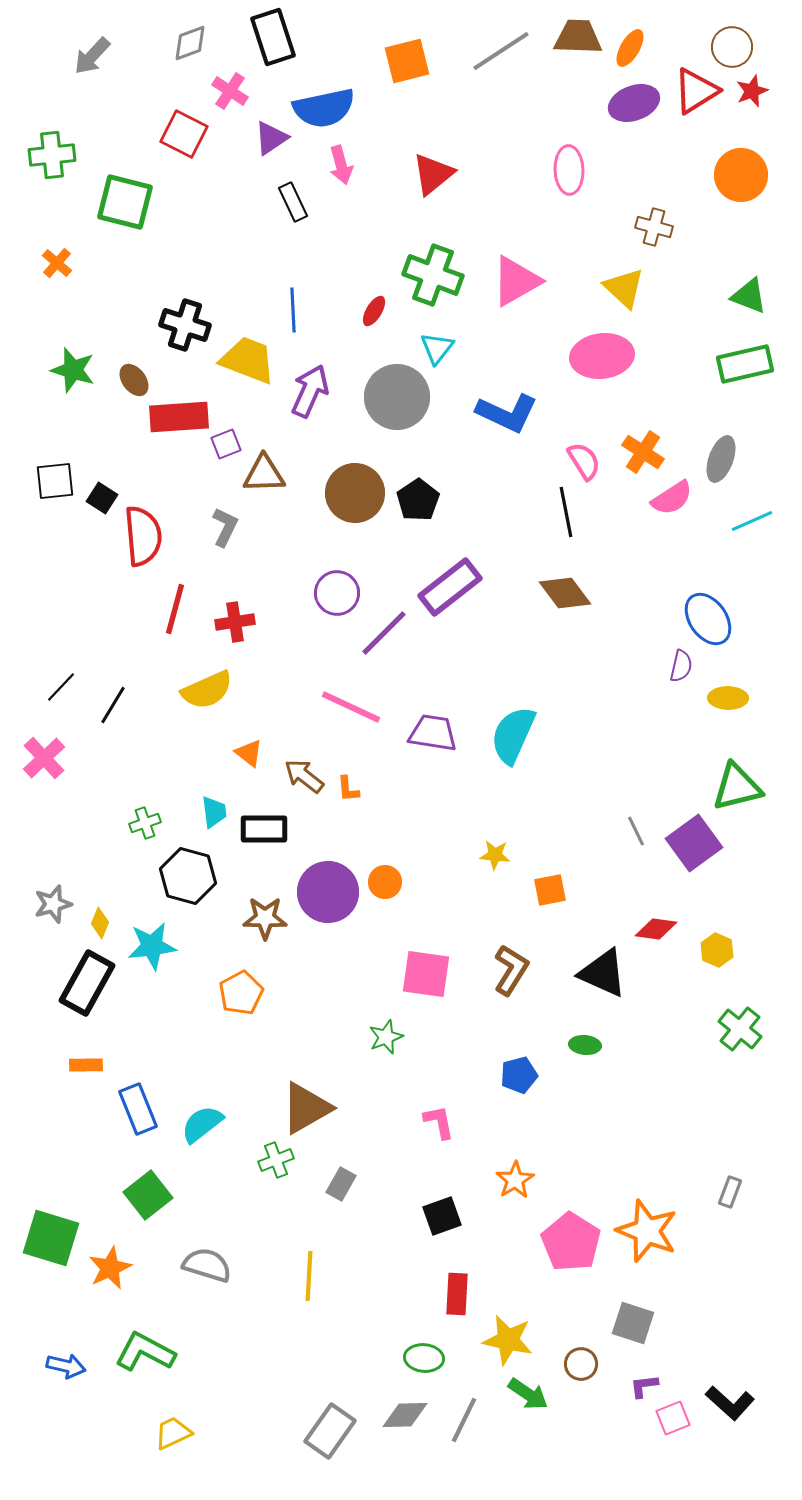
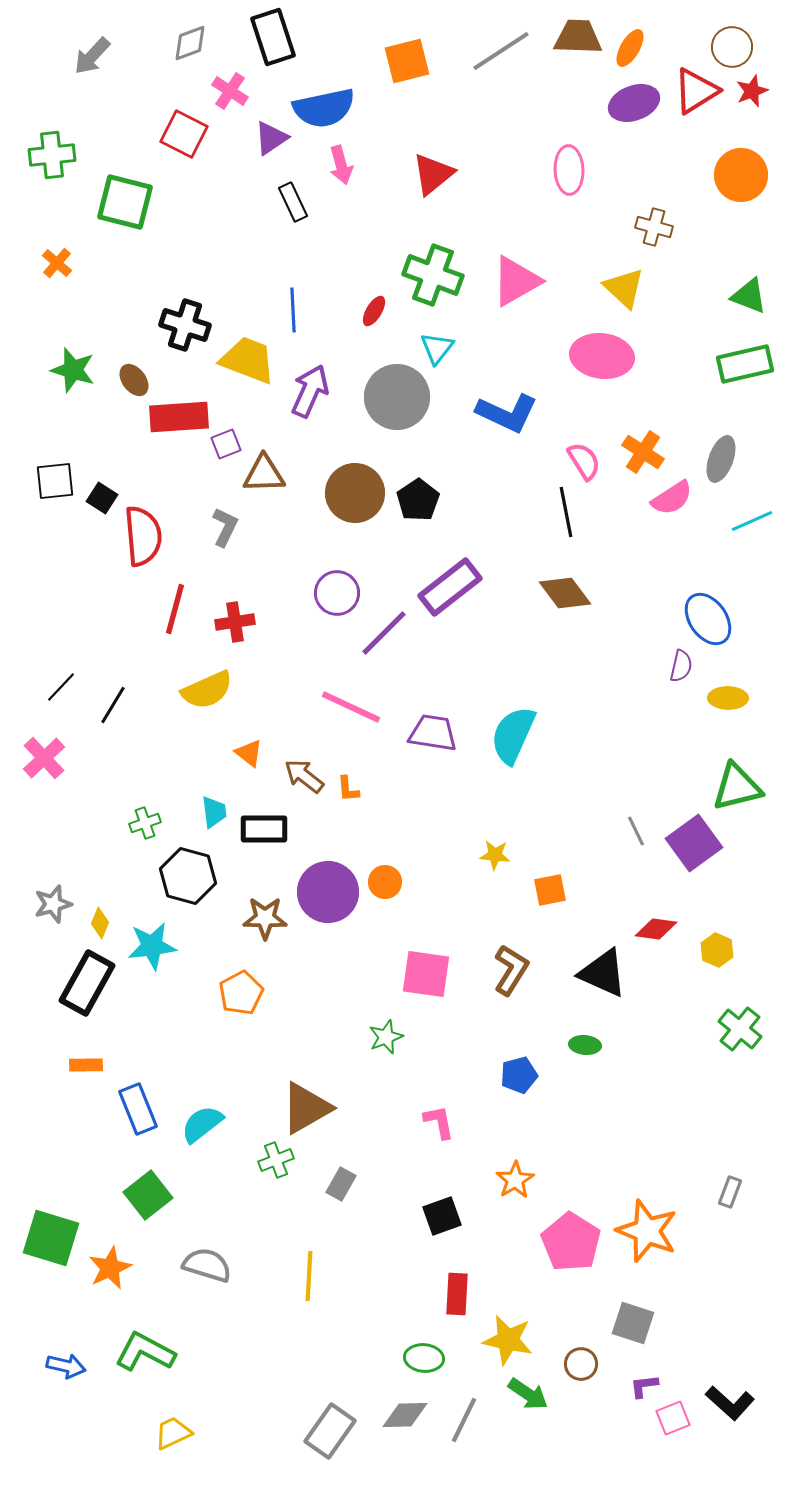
pink ellipse at (602, 356): rotated 14 degrees clockwise
